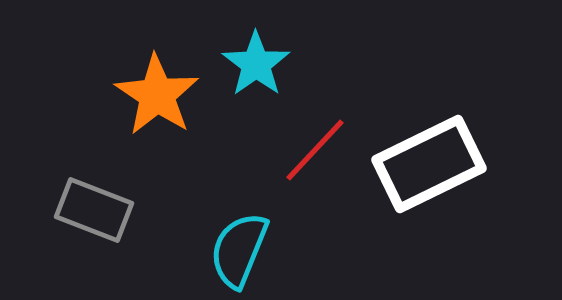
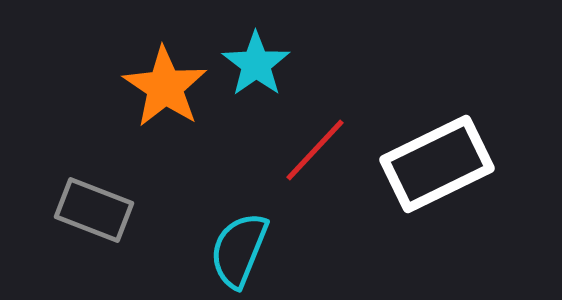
orange star: moved 8 px right, 8 px up
white rectangle: moved 8 px right
